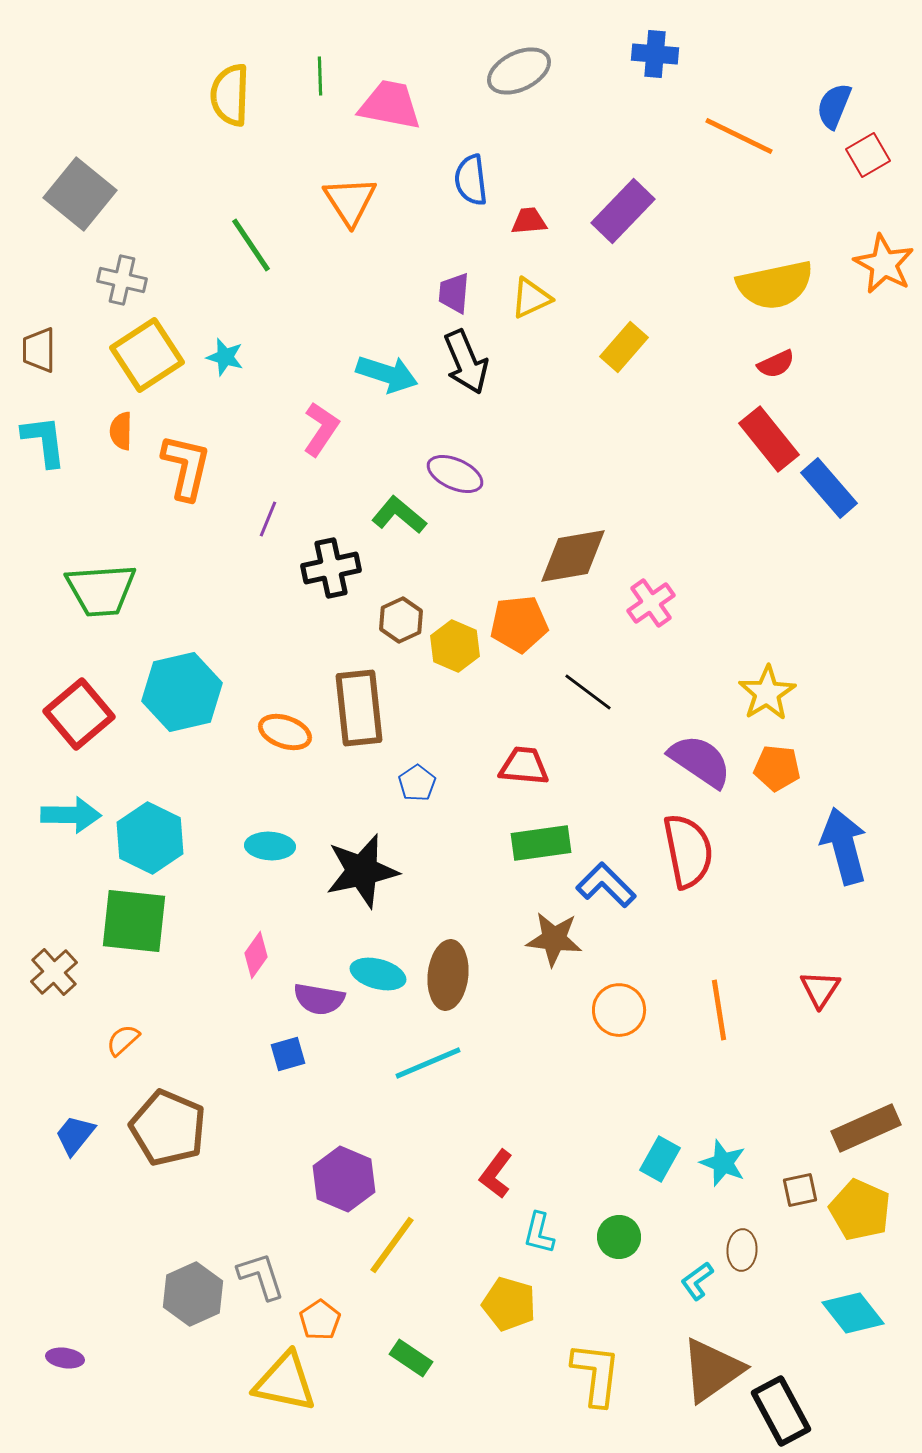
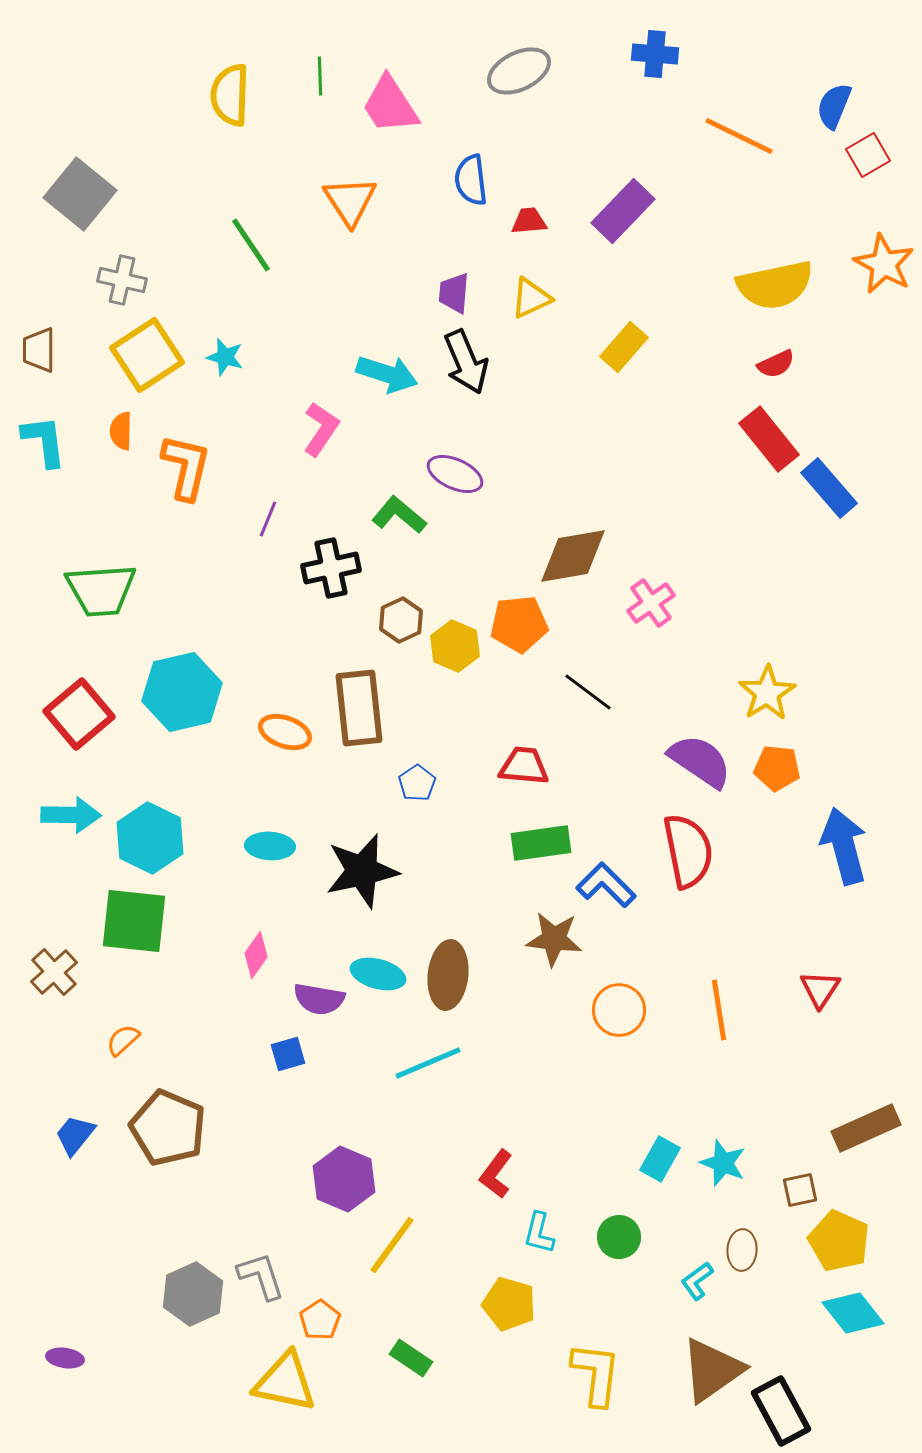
pink trapezoid at (390, 105): rotated 134 degrees counterclockwise
yellow pentagon at (860, 1210): moved 21 px left, 31 px down
